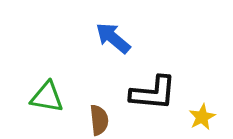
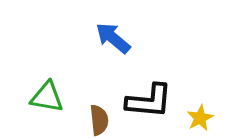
black L-shape: moved 4 px left, 8 px down
yellow star: moved 2 px left, 1 px down
